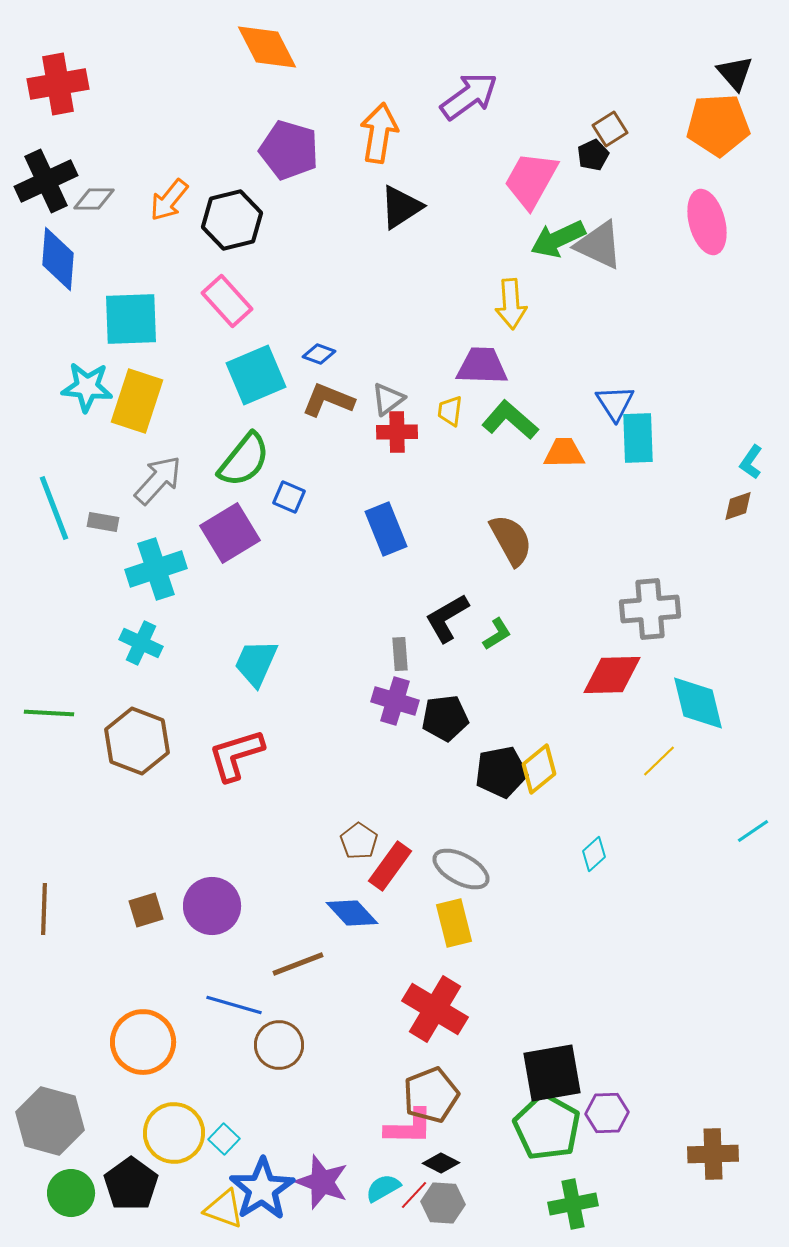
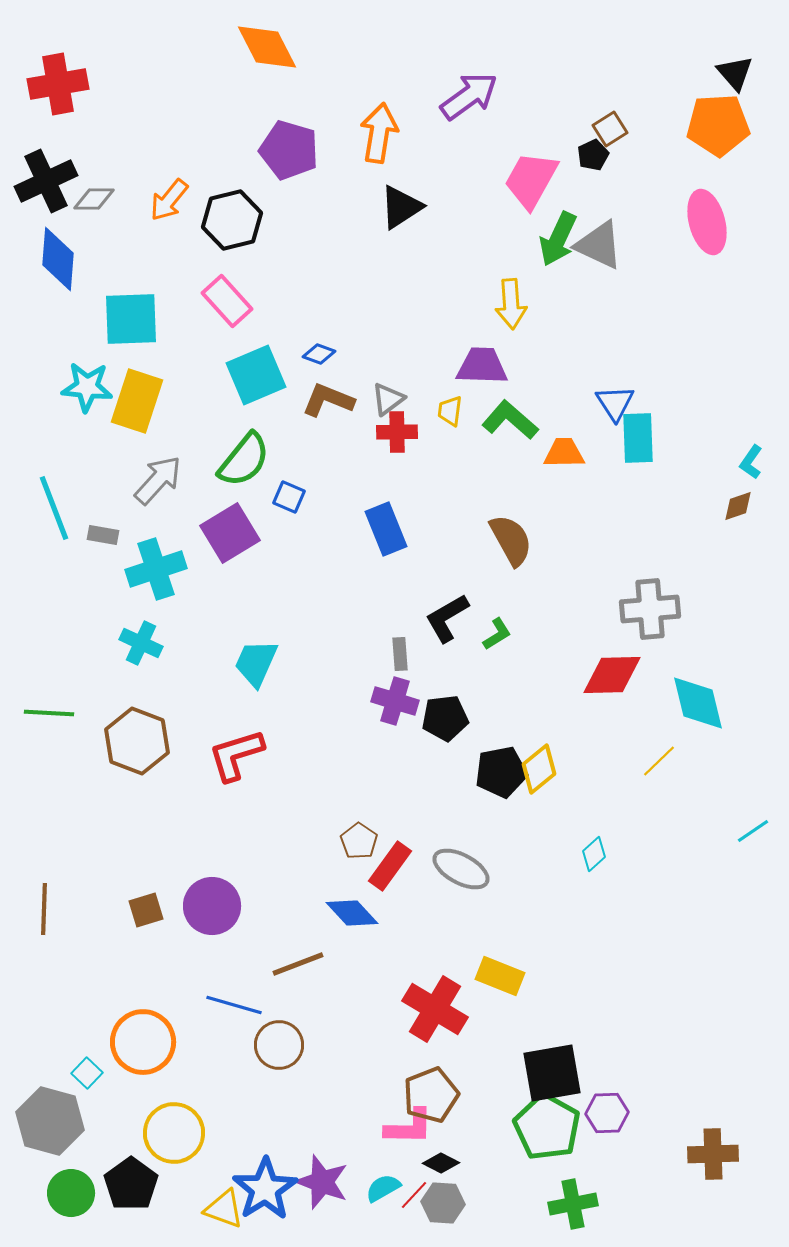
green arrow at (558, 239): rotated 40 degrees counterclockwise
gray rectangle at (103, 522): moved 13 px down
yellow rectangle at (454, 923): moved 46 px right, 53 px down; rotated 54 degrees counterclockwise
cyan square at (224, 1139): moved 137 px left, 66 px up
blue star at (262, 1189): moved 3 px right
